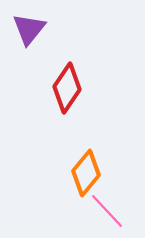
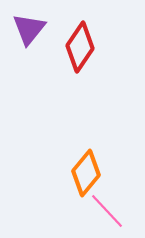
red diamond: moved 13 px right, 41 px up
